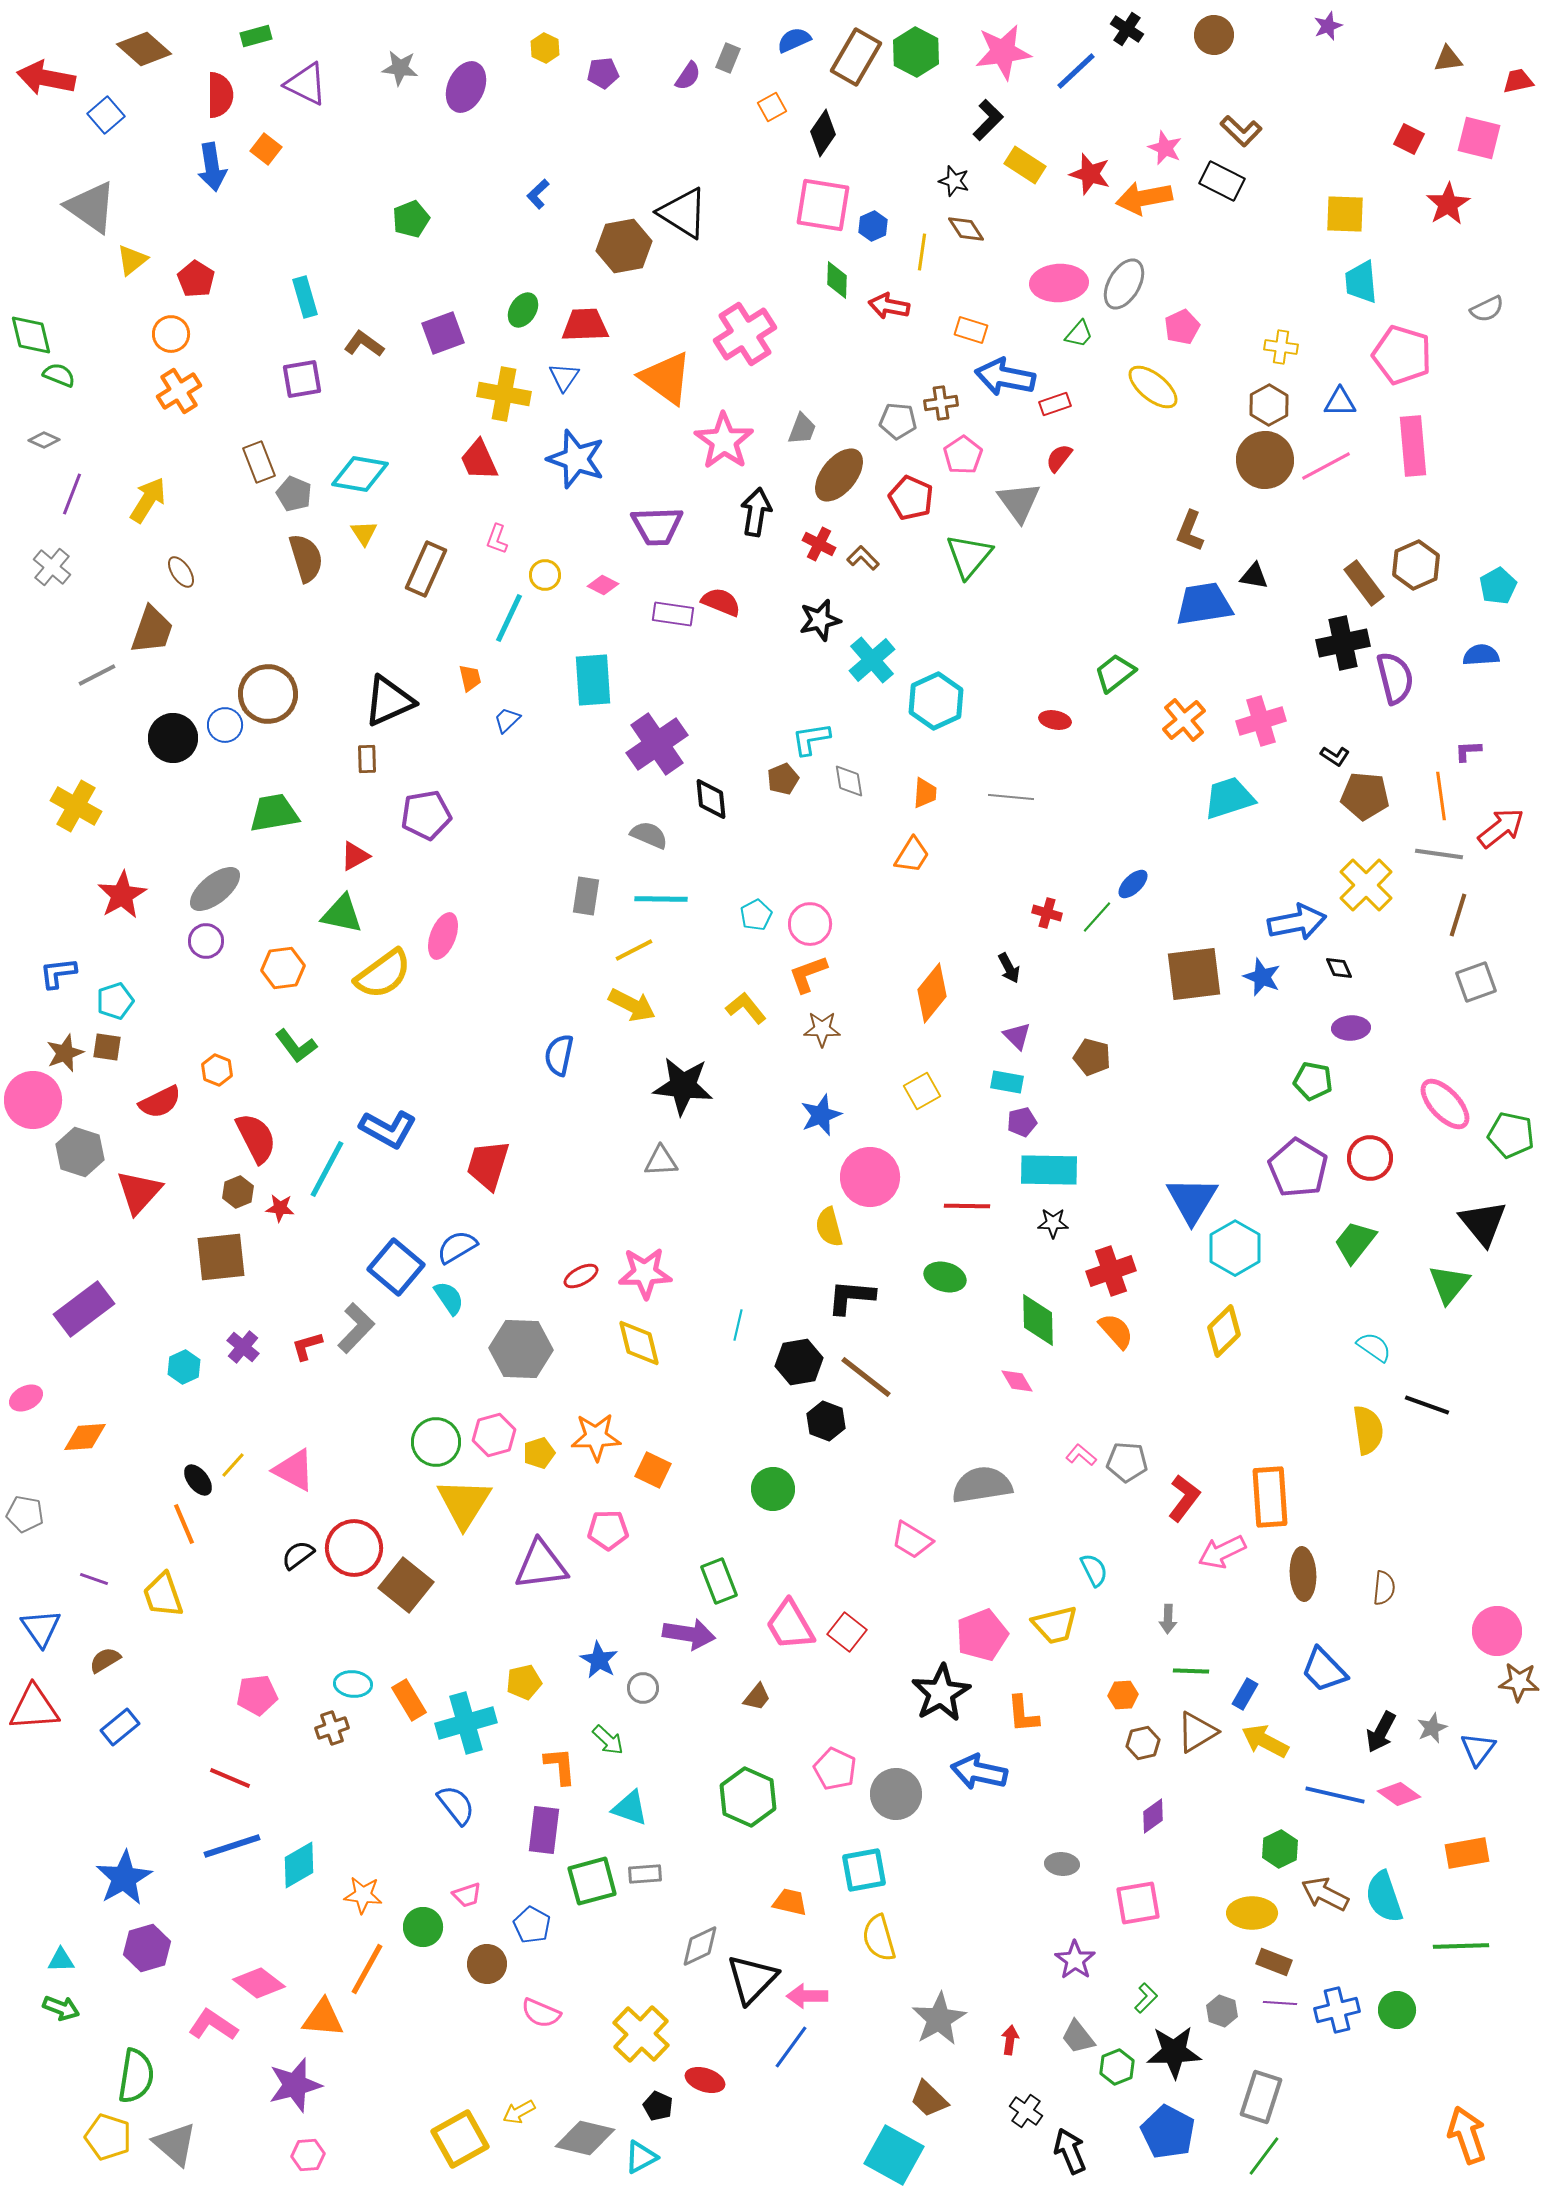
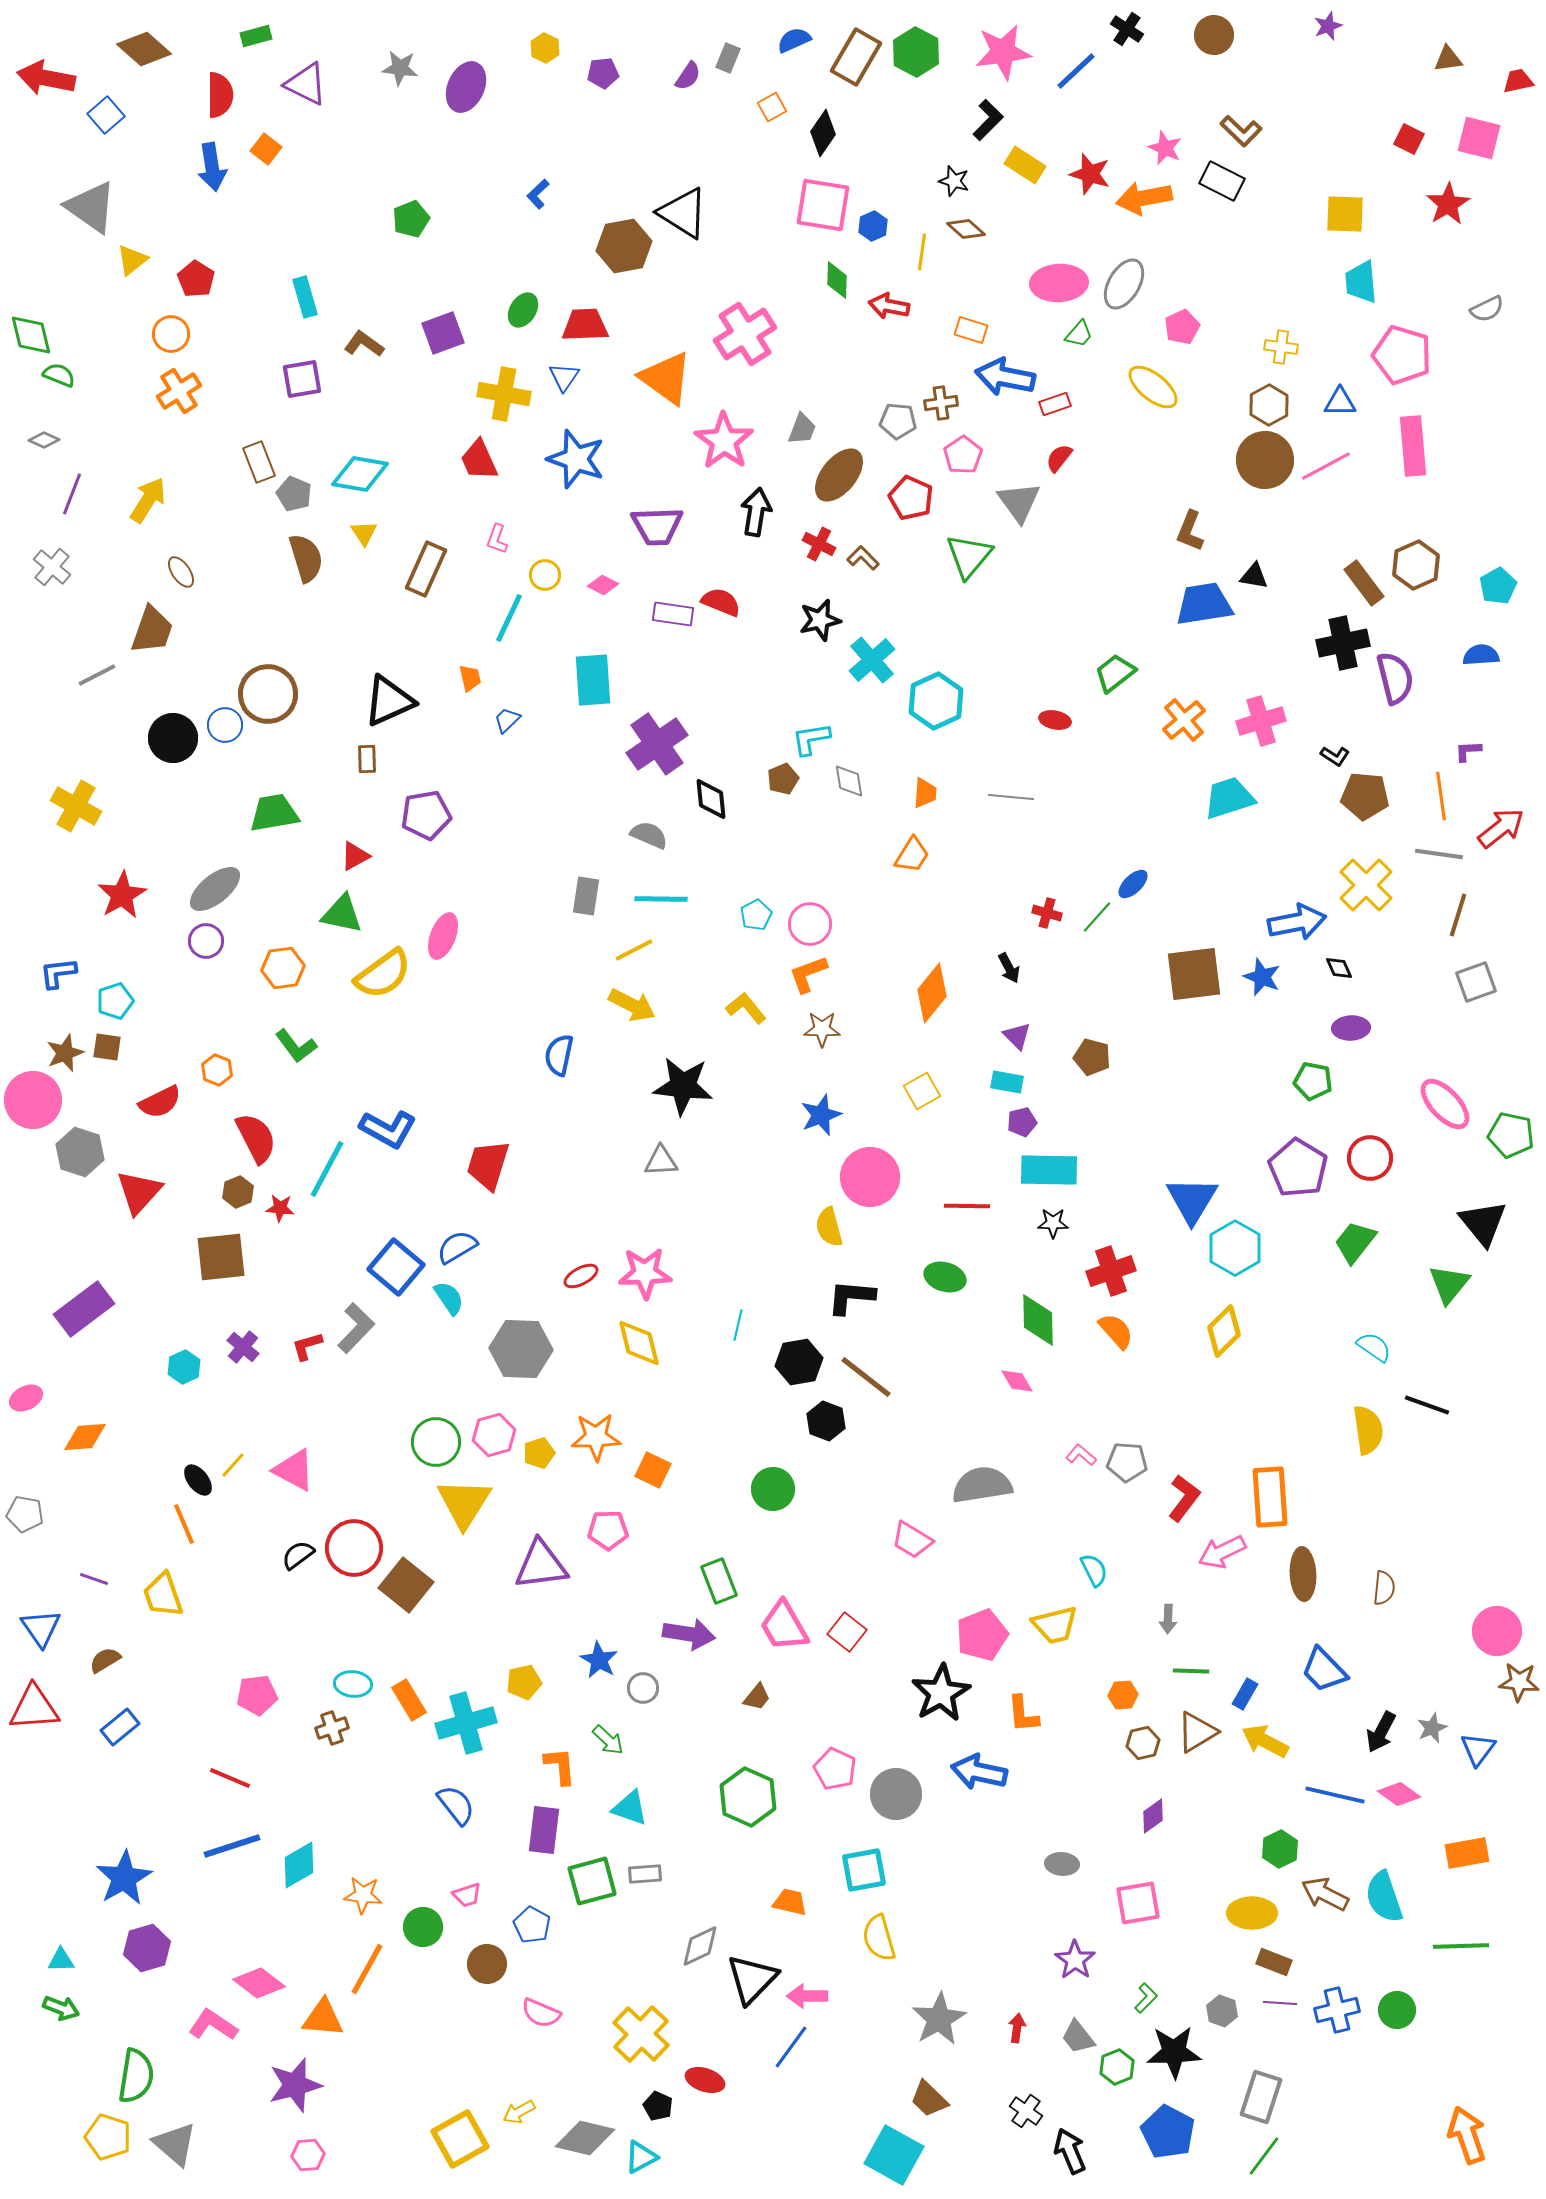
brown diamond at (966, 229): rotated 15 degrees counterclockwise
pink trapezoid at (790, 1625): moved 6 px left, 1 px down
red arrow at (1010, 2040): moved 7 px right, 12 px up
